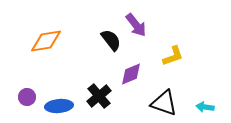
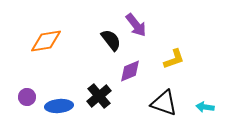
yellow L-shape: moved 1 px right, 3 px down
purple diamond: moved 1 px left, 3 px up
